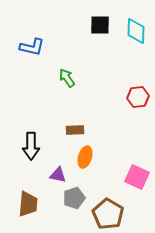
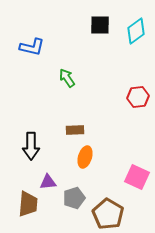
cyan diamond: rotated 52 degrees clockwise
purple triangle: moved 10 px left, 7 px down; rotated 18 degrees counterclockwise
